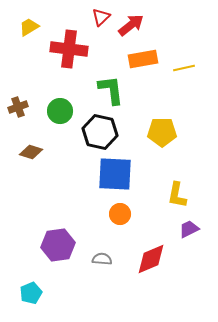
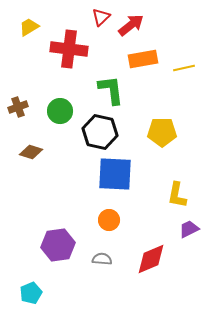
orange circle: moved 11 px left, 6 px down
